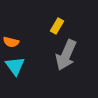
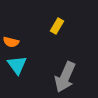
gray arrow: moved 1 px left, 22 px down
cyan triangle: moved 2 px right, 1 px up
